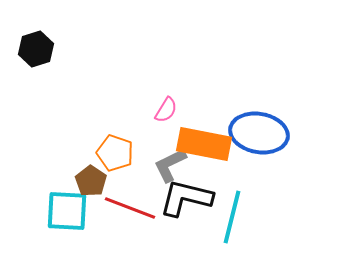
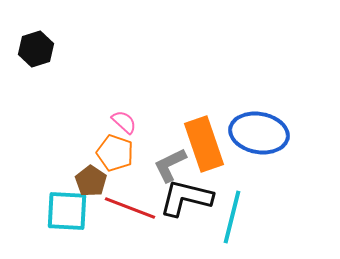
pink semicircle: moved 42 px left, 12 px down; rotated 80 degrees counterclockwise
orange rectangle: rotated 60 degrees clockwise
